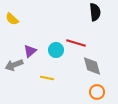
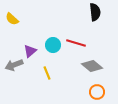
cyan circle: moved 3 px left, 5 px up
gray diamond: rotated 35 degrees counterclockwise
yellow line: moved 5 px up; rotated 56 degrees clockwise
